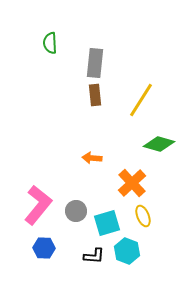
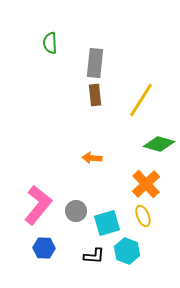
orange cross: moved 14 px right, 1 px down
